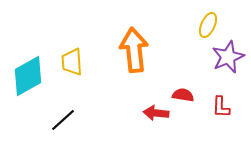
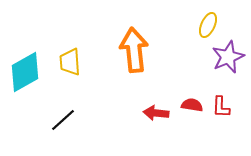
yellow trapezoid: moved 2 px left
cyan diamond: moved 3 px left, 4 px up
red semicircle: moved 9 px right, 10 px down
